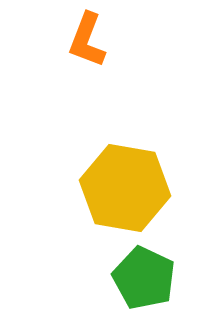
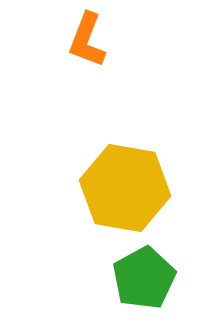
green pentagon: rotated 18 degrees clockwise
